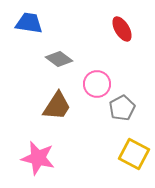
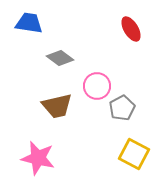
red ellipse: moved 9 px right
gray diamond: moved 1 px right, 1 px up
pink circle: moved 2 px down
brown trapezoid: rotated 44 degrees clockwise
